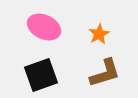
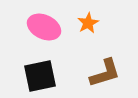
orange star: moved 11 px left, 11 px up
black square: moved 1 px left, 1 px down; rotated 8 degrees clockwise
